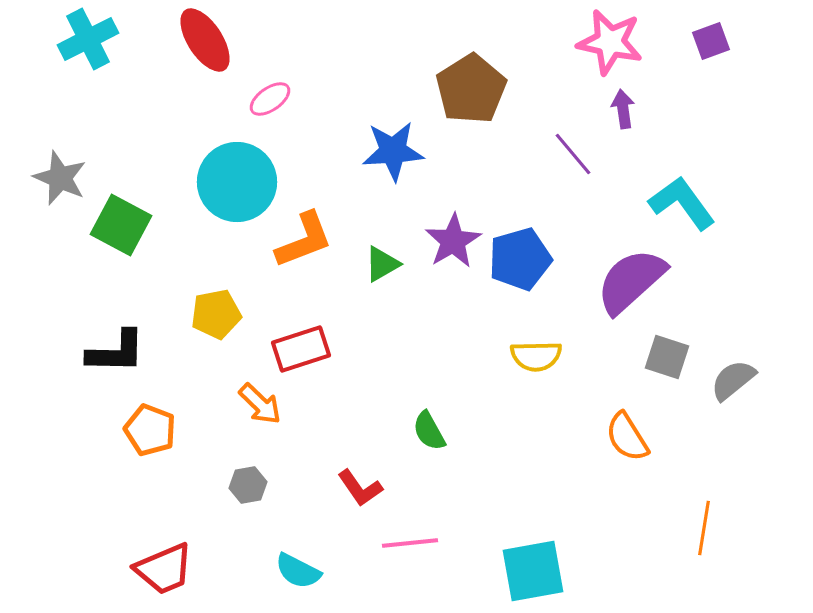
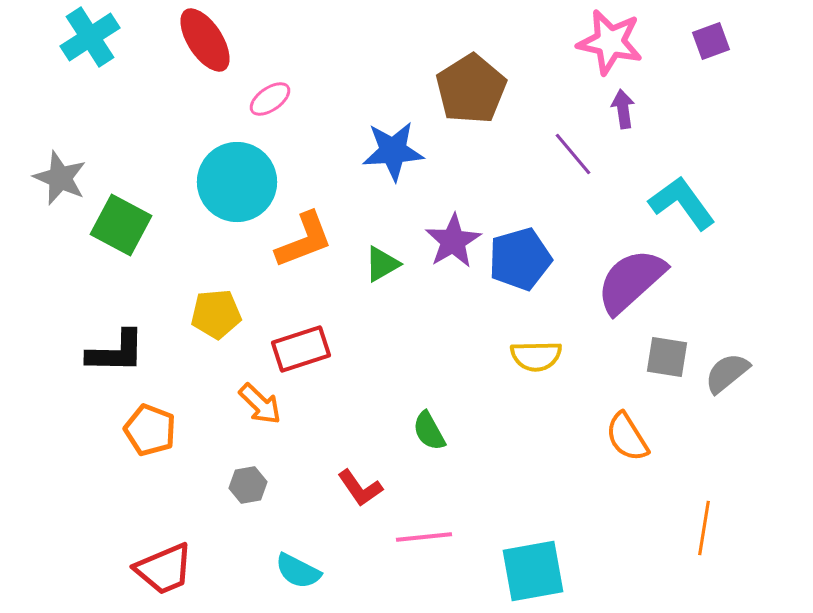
cyan cross: moved 2 px right, 2 px up; rotated 6 degrees counterclockwise
yellow pentagon: rotated 6 degrees clockwise
gray square: rotated 9 degrees counterclockwise
gray semicircle: moved 6 px left, 7 px up
pink line: moved 14 px right, 6 px up
